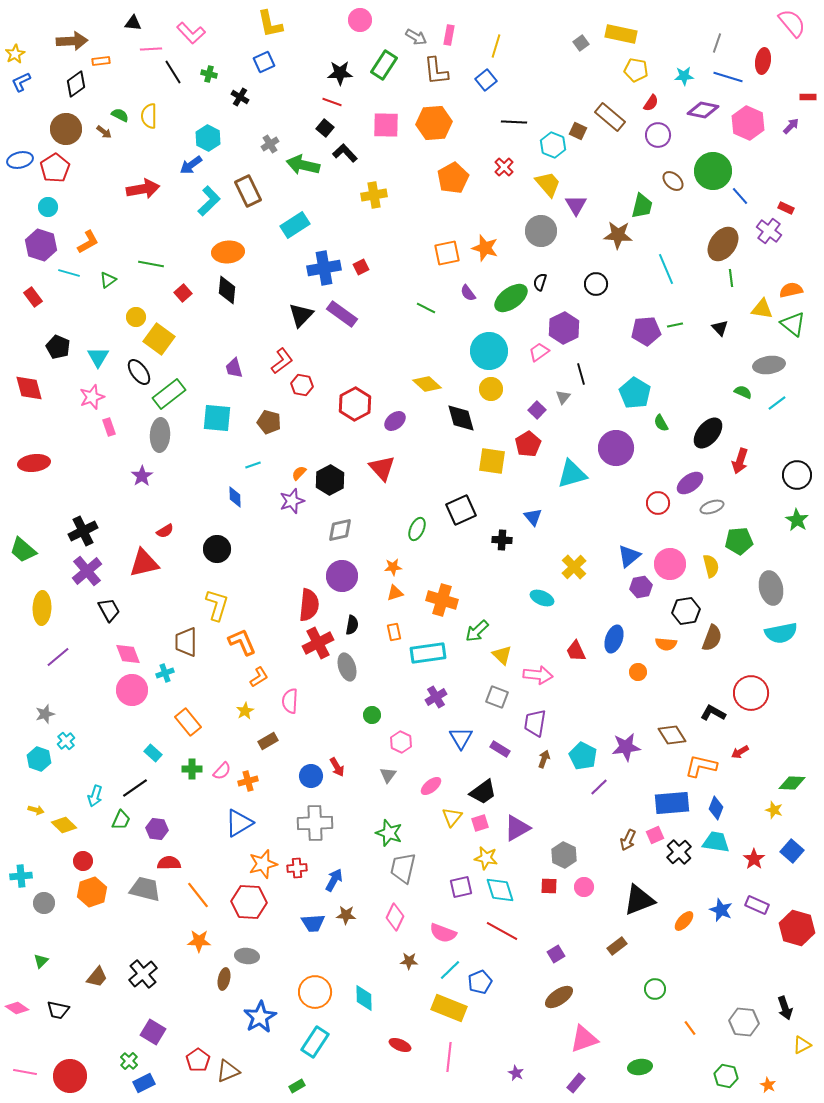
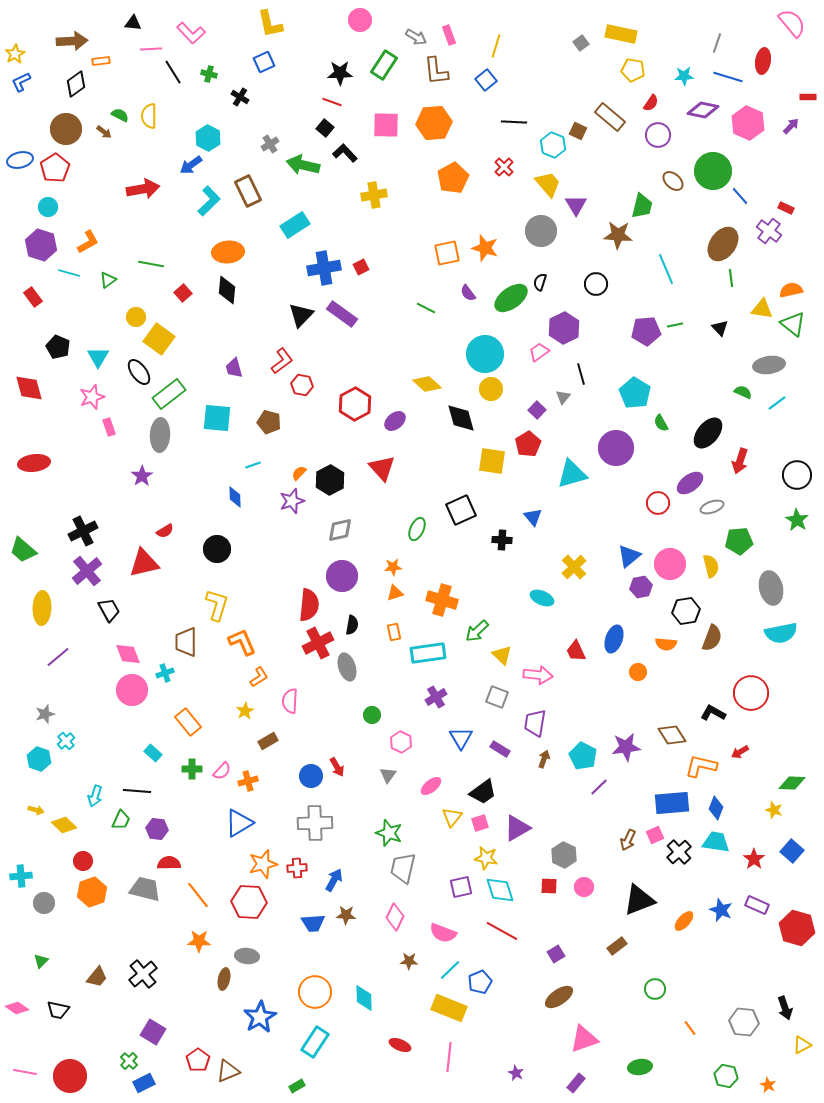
pink rectangle at (449, 35): rotated 30 degrees counterclockwise
yellow pentagon at (636, 70): moved 3 px left
cyan circle at (489, 351): moved 4 px left, 3 px down
black line at (135, 788): moved 2 px right, 3 px down; rotated 40 degrees clockwise
